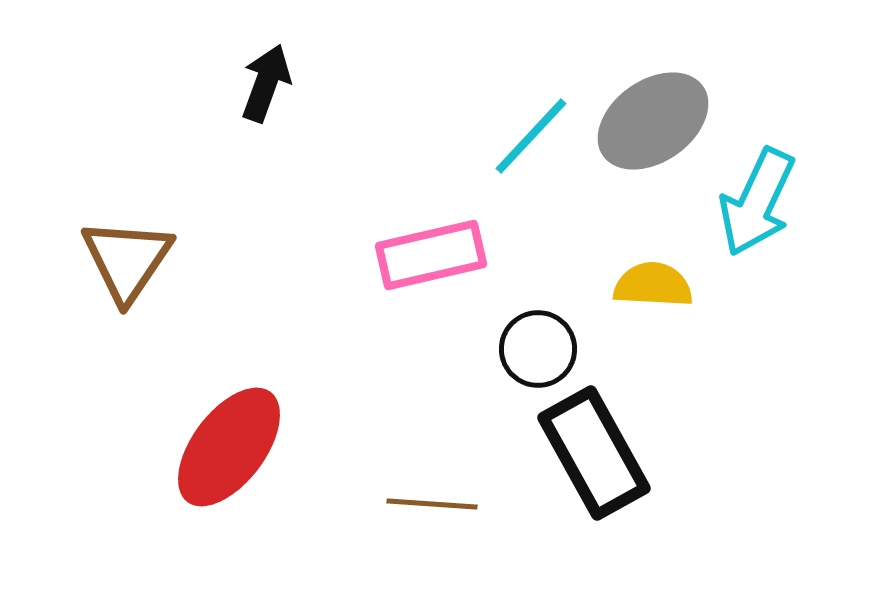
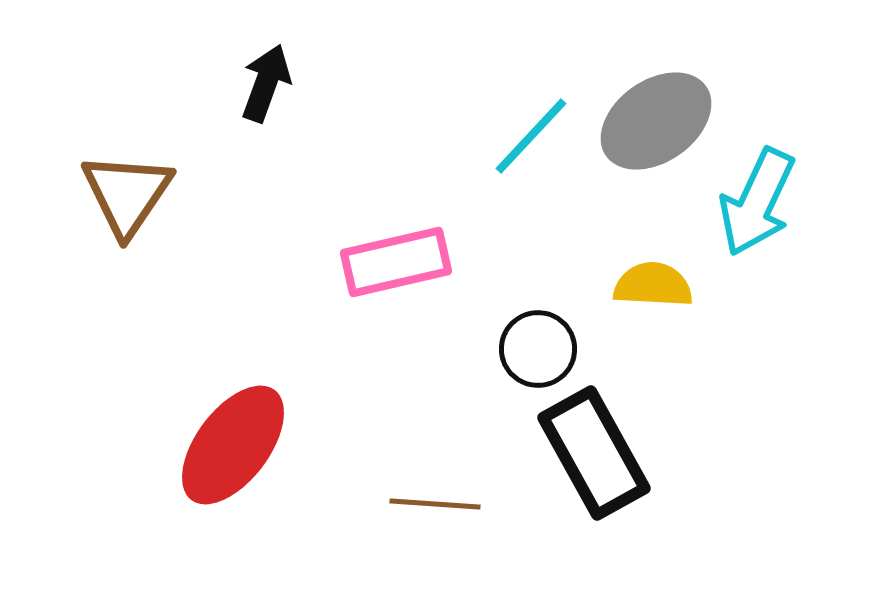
gray ellipse: moved 3 px right
pink rectangle: moved 35 px left, 7 px down
brown triangle: moved 66 px up
red ellipse: moved 4 px right, 2 px up
brown line: moved 3 px right
